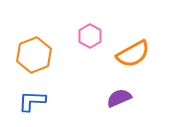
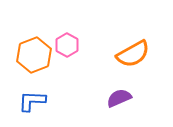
pink hexagon: moved 23 px left, 9 px down
